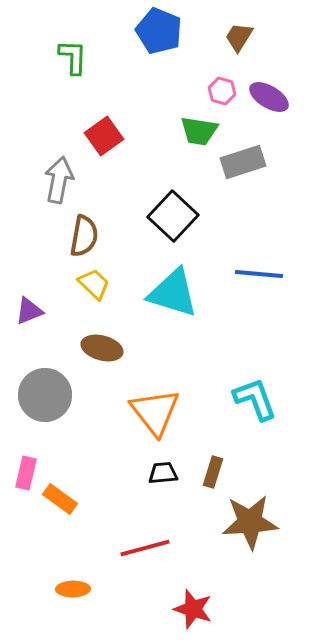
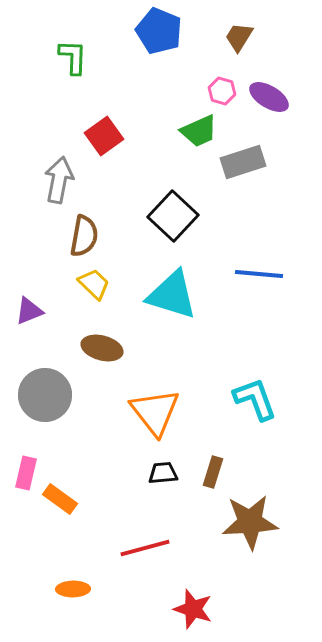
green trapezoid: rotated 33 degrees counterclockwise
cyan triangle: moved 1 px left, 2 px down
